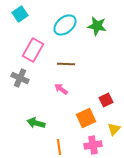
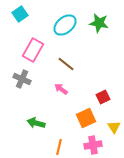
green star: moved 2 px right, 3 px up
brown line: rotated 36 degrees clockwise
gray cross: moved 2 px right, 1 px down
red square: moved 3 px left, 3 px up
yellow triangle: moved 2 px up; rotated 16 degrees counterclockwise
orange line: rotated 21 degrees clockwise
